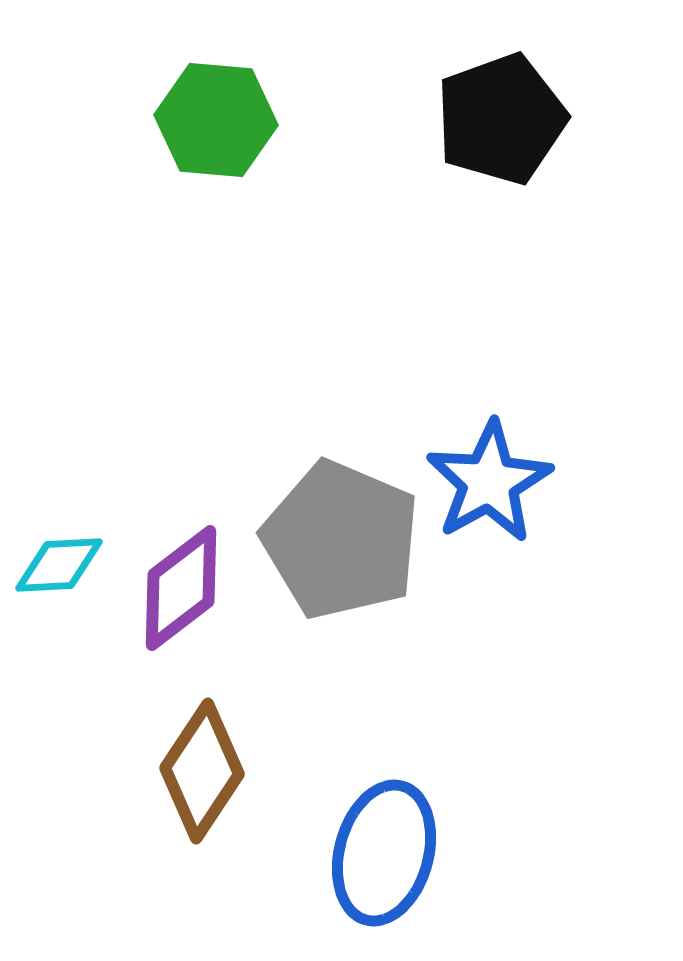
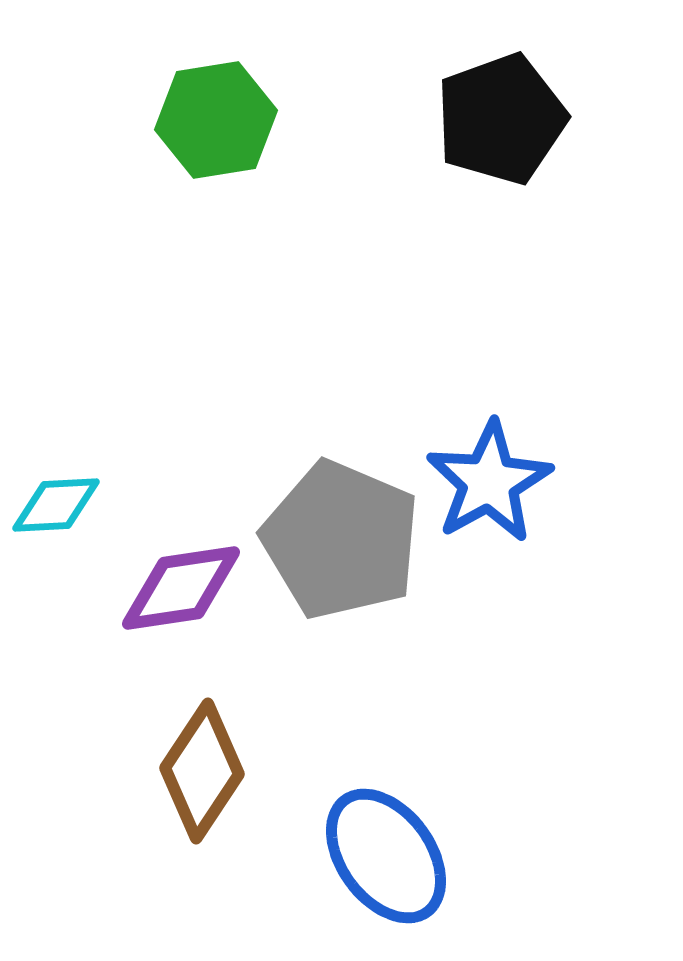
green hexagon: rotated 14 degrees counterclockwise
cyan diamond: moved 3 px left, 60 px up
purple diamond: rotated 29 degrees clockwise
blue ellipse: moved 2 px right, 3 px down; rotated 51 degrees counterclockwise
